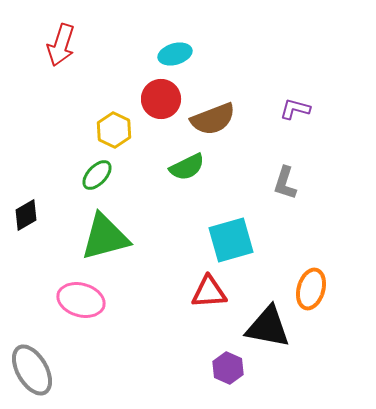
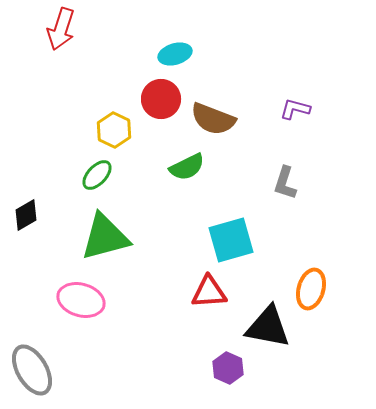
red arrow: moved 16 px up
brown semicircle: rotated 42 degrees clockwise
